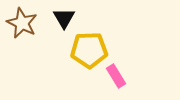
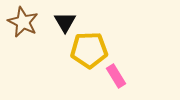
black triangle: moved 1 px right, 4 px down
brown star: moved 1 px right, 1 px up
